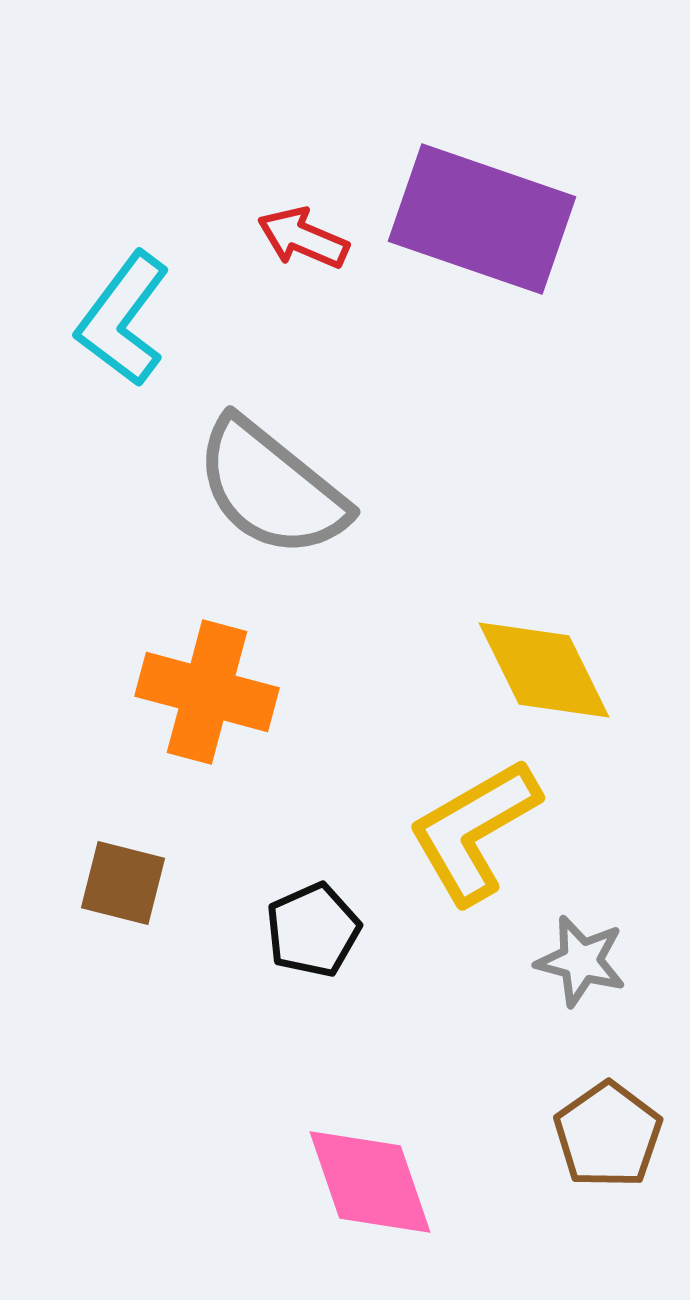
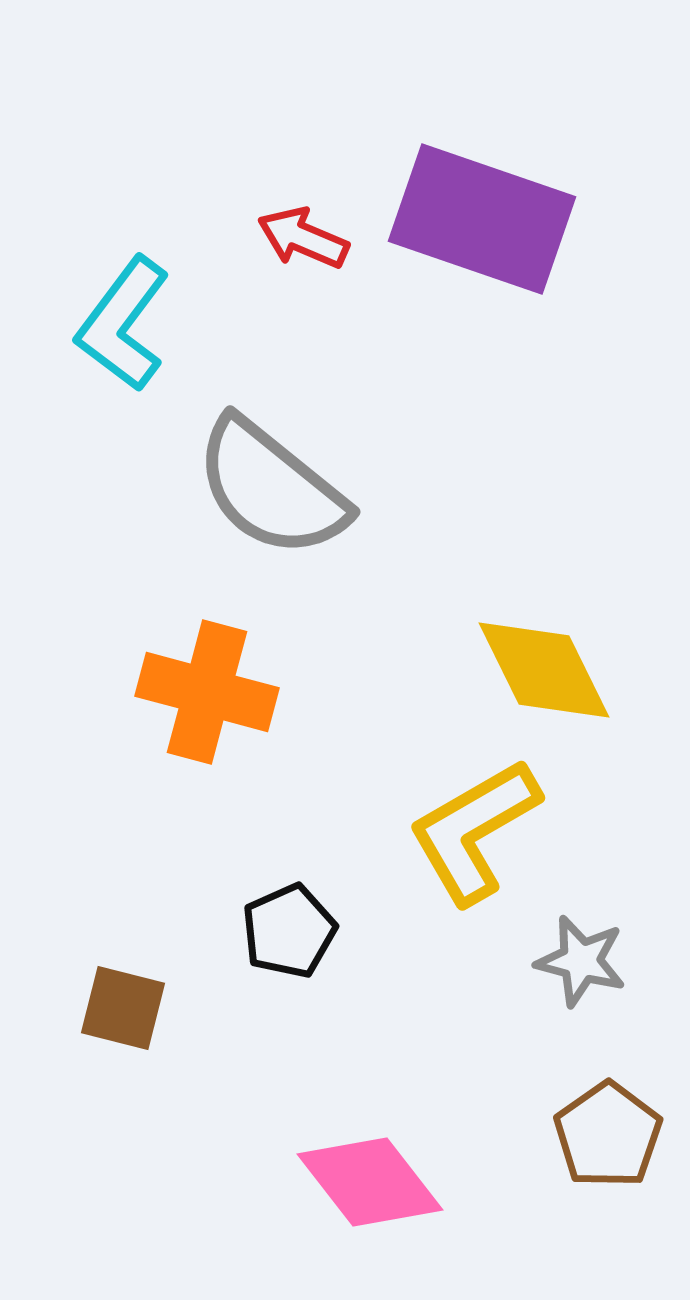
cyan L-shape: moved 5 px down
brown square: moved 125 px down
black pentagon: moved 24 px left, 1 px down
pink diamond: rotated 19 degrees counterclockwise
